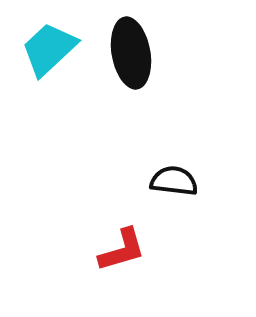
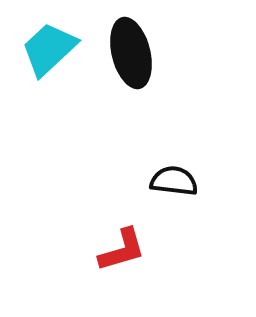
black ellipse: rotated 4 degrees counterclockwise
